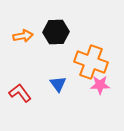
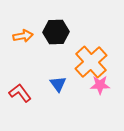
orange cross: rotated 28 degrees clockwise
